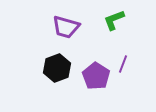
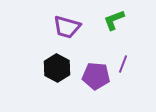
purple trapezoid: moved 1 px right
black hexagon: rotated 12 degrees counterclockwise
purple pentagon: rotated 28 degrees counterclockwise
